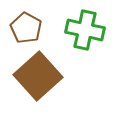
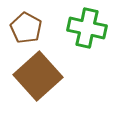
green cross: moved 2 px right, 2 px up
